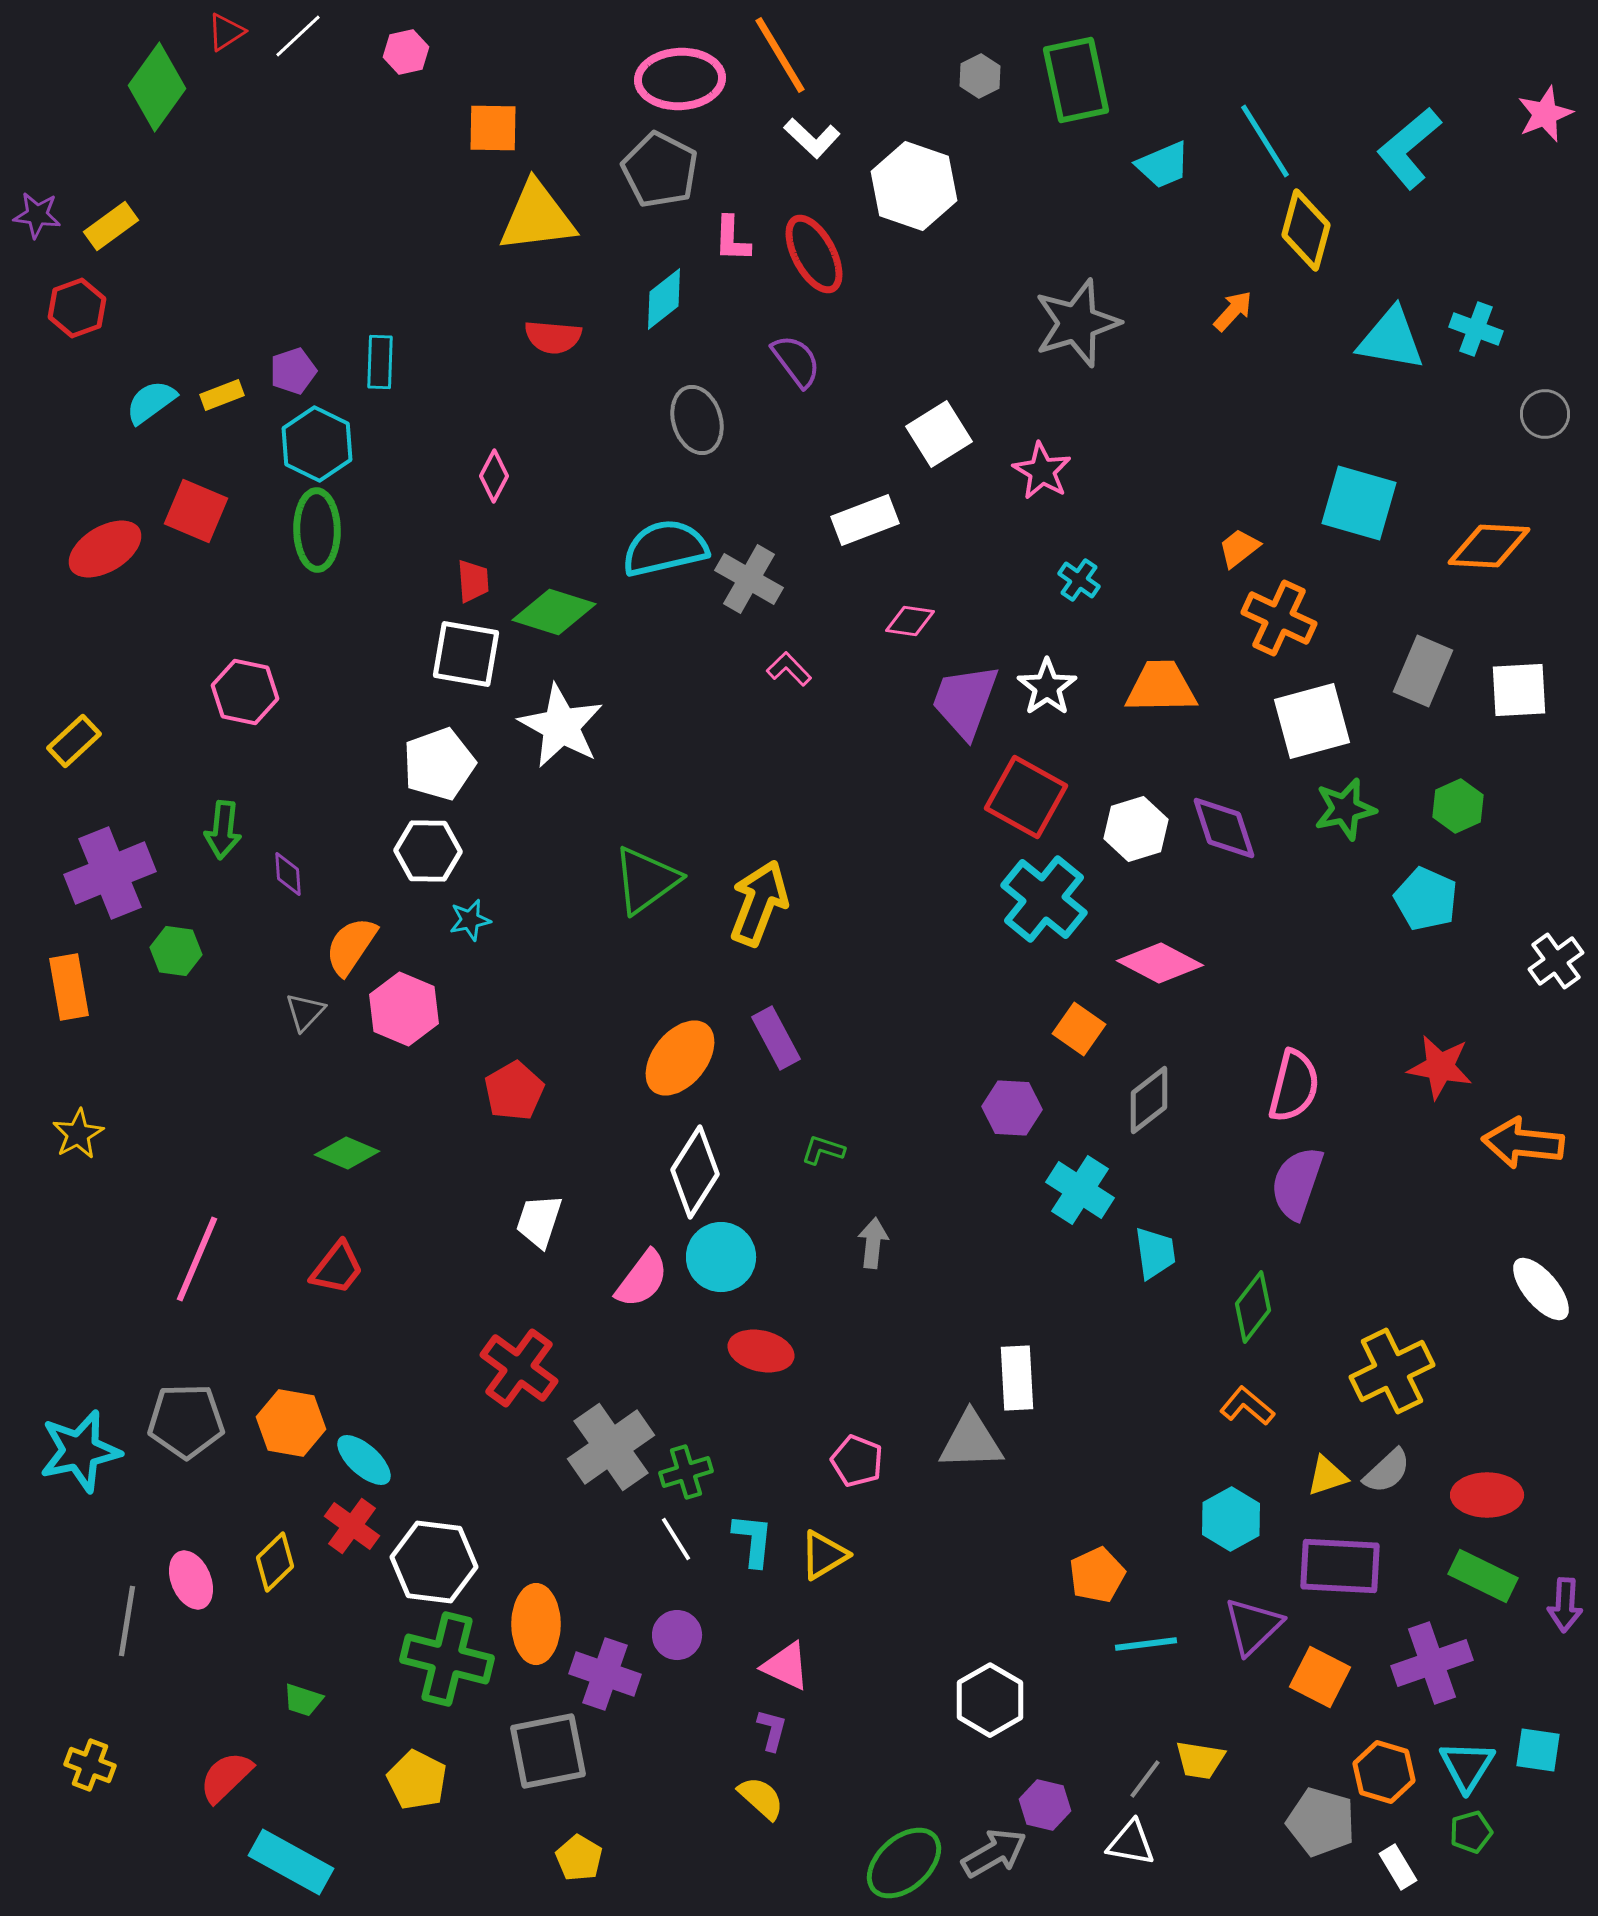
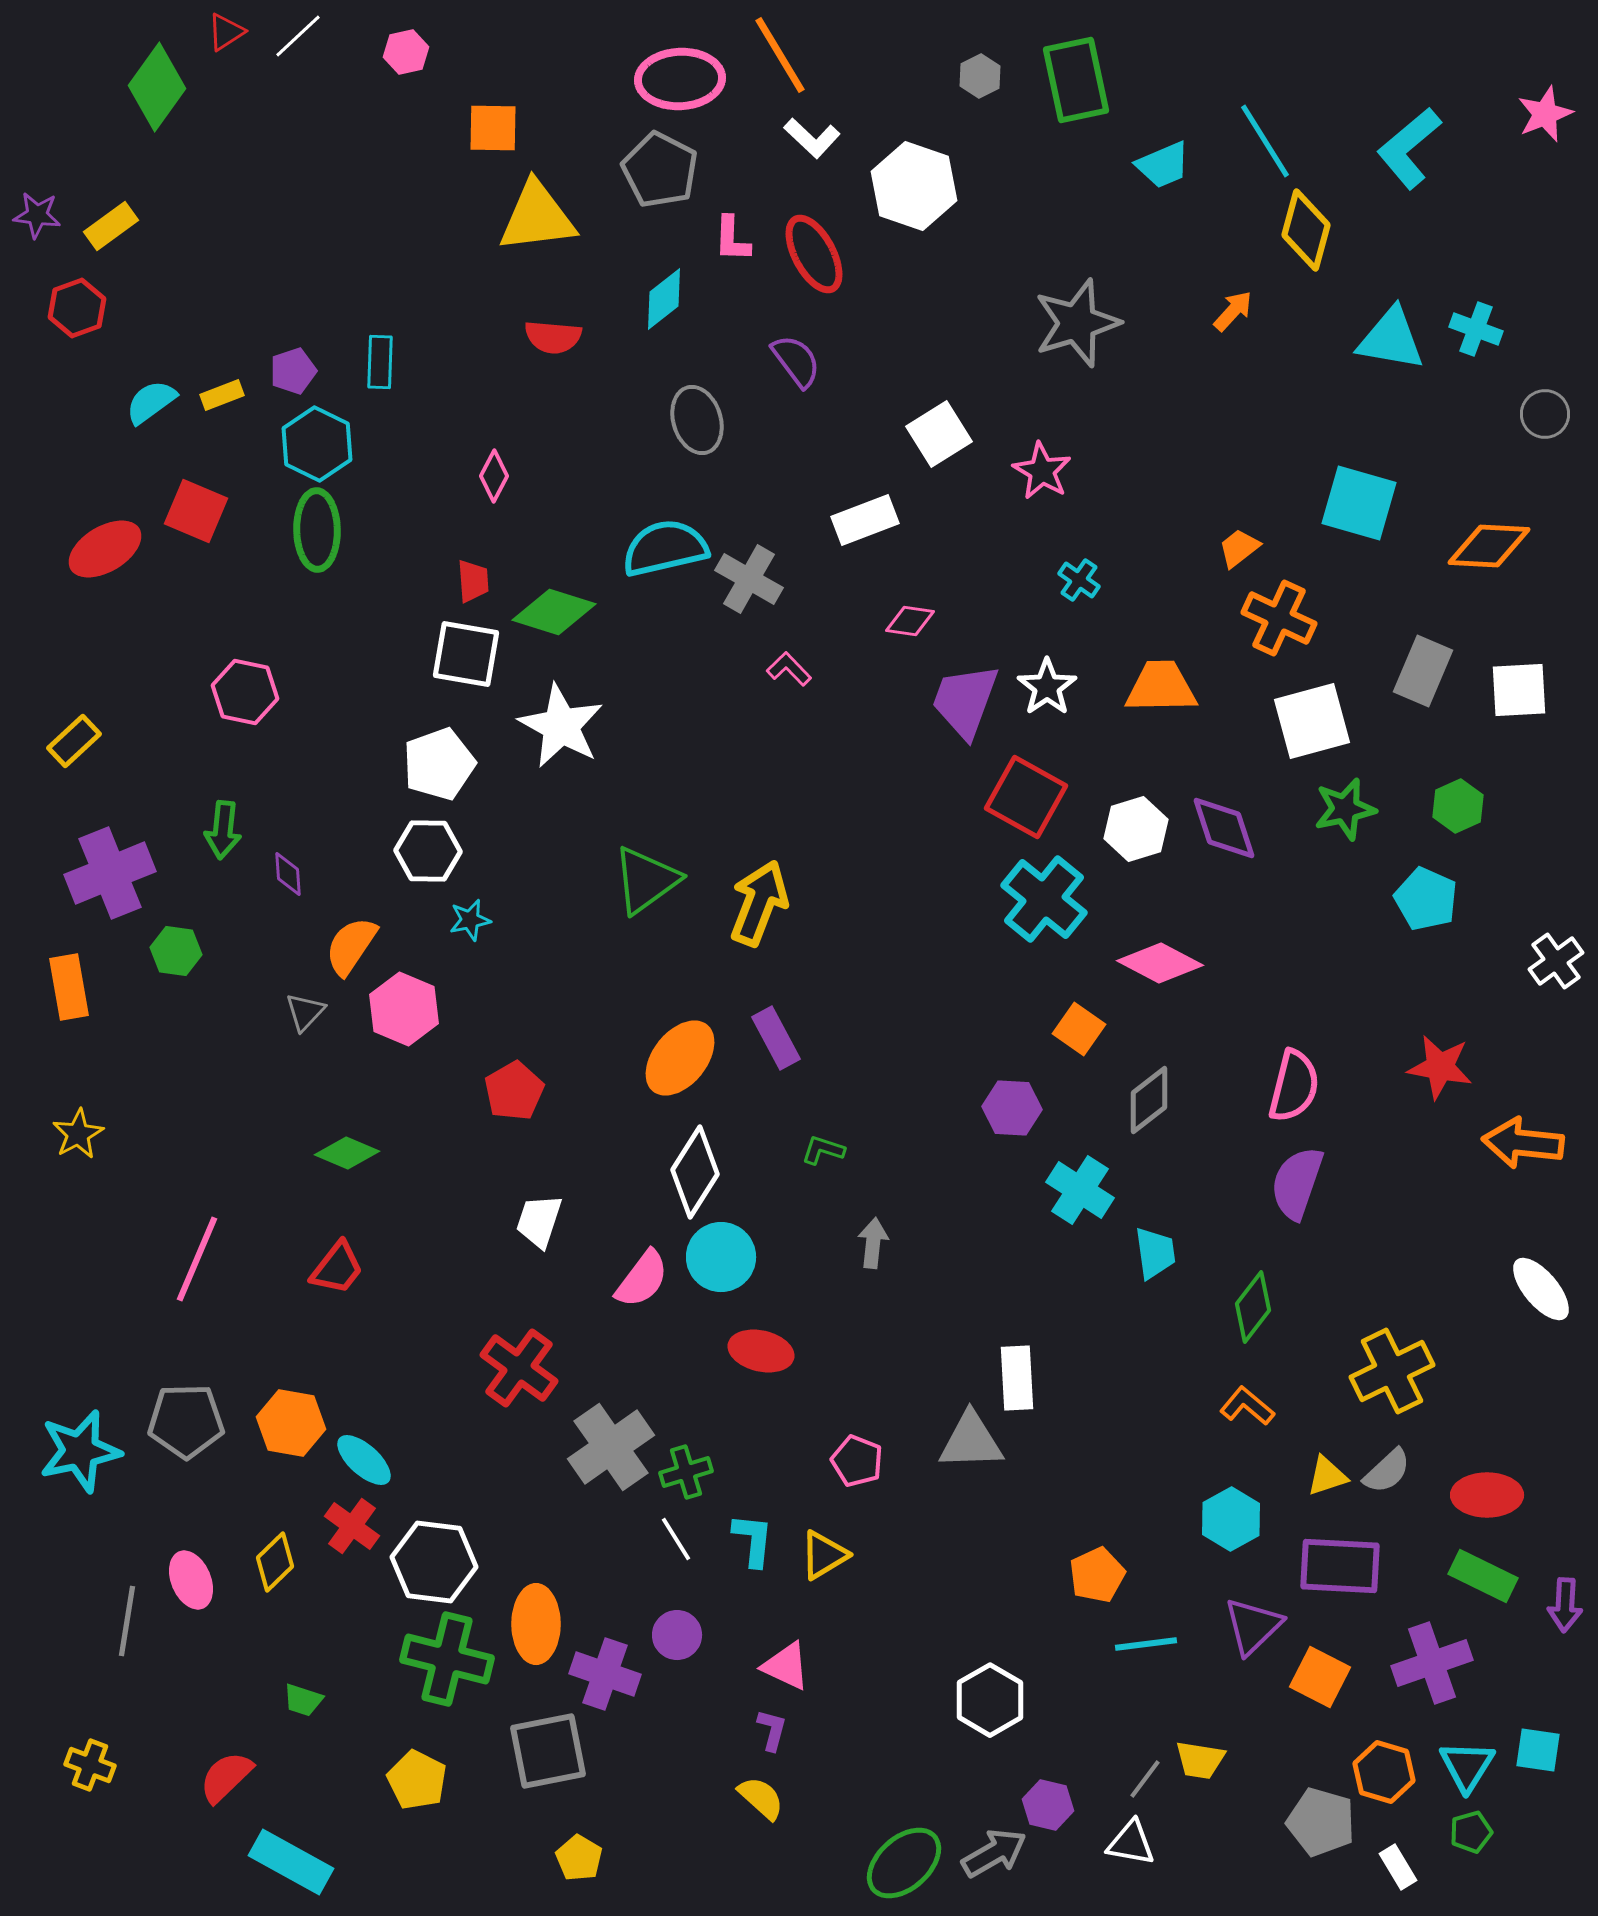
purple hexagon at (1045, 1805): moved 3 px right
